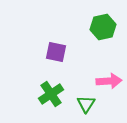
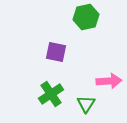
green hexagon: moved 17 px left, 10 px up
